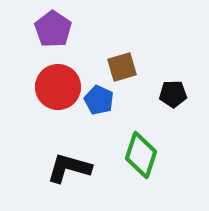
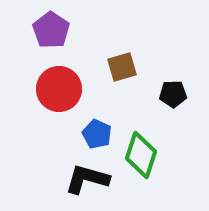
purple pentagon: moved 2 px left, 1 px down
red circle: moved 1 px right, 2 px down
blue pentagon: moved 2 px left, 34 px down
black L-shape: moved 18 px right, 11 px down
